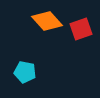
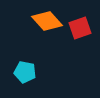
red square: moved 1 px left, 1 px up
